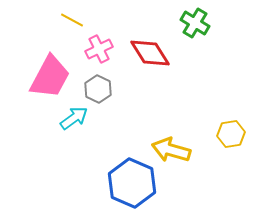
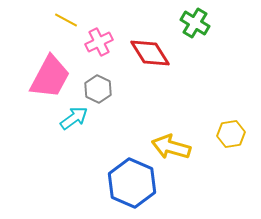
yellow line: moved 6 px left
pink cross: moved 7 px up
yellow arrow: moved 3 px up
